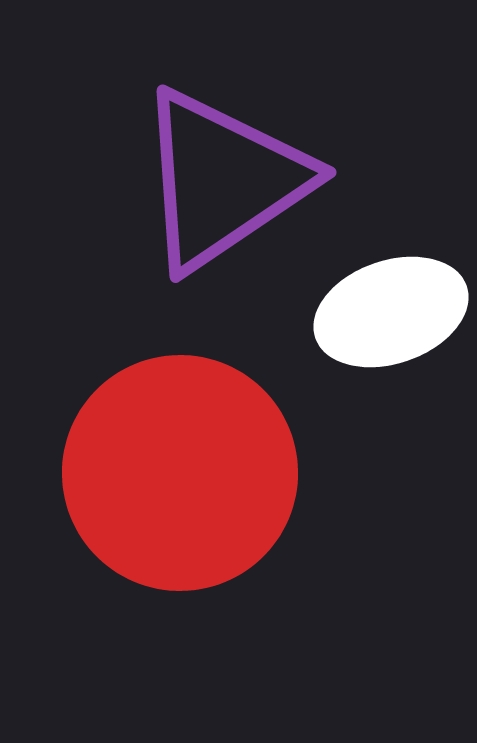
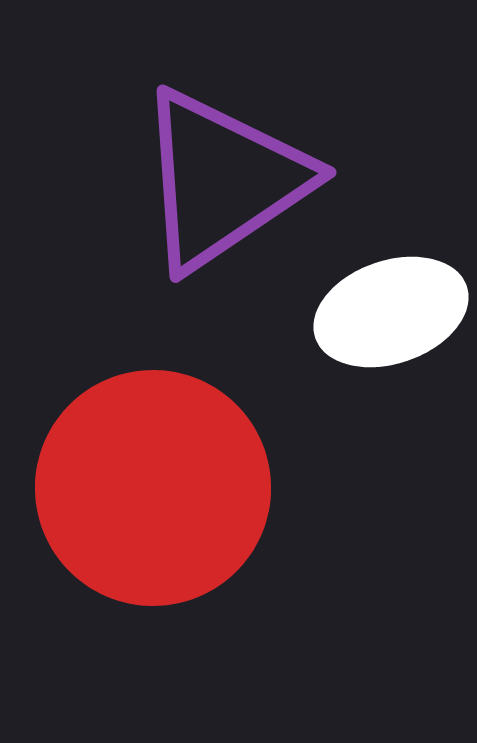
red circle: moved 27 px left, 15 px down
